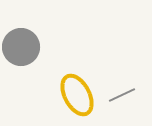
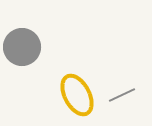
gray circle: moved 1 px right
